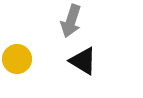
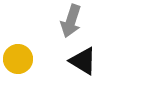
yellow circle: moved 1 px right
